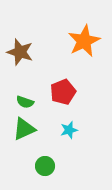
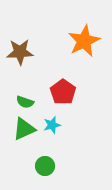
brown star: rotated 20 degrees counterclockwise
red pentagon: rotated 15 degrees counterclockwise
cyan star: moved 17 px left, 5 px up
